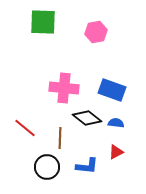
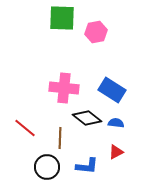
green square: moved 19 px right, 4 px up
blue rectangle: rotated 12 degrees clockwise
